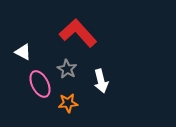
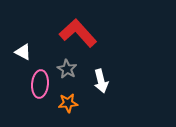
pink ellipse: rotated 32 degrees clockwise
